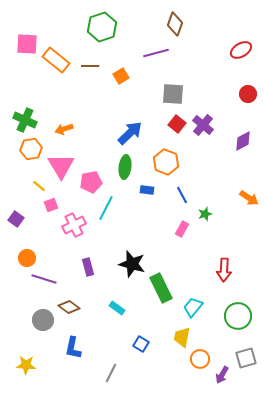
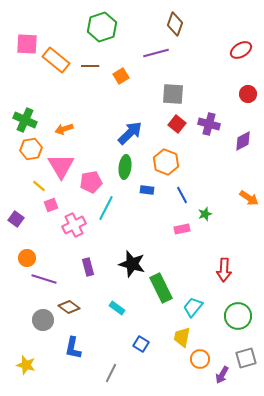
purple cross at (203, 125): moved 6 px right, 1 px up; rotated 25 degrees counterclockwise
pink rectangle at (182, 229): rotated 49 degrees clockwise
yellow star at (26, 365): rotated 12 degrees clockwise
